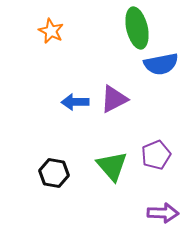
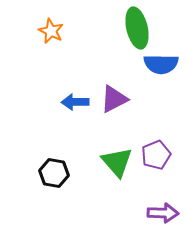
blue semicircle: rotated 12 degrees clockwise
green triangle: moved 5 px right, 4 px up
